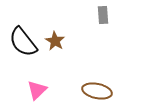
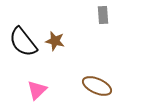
brown star: rotated 18 degrees counterclockwise
brown ellipse: moved 5 px up; rotated 12 degrees clockwise
